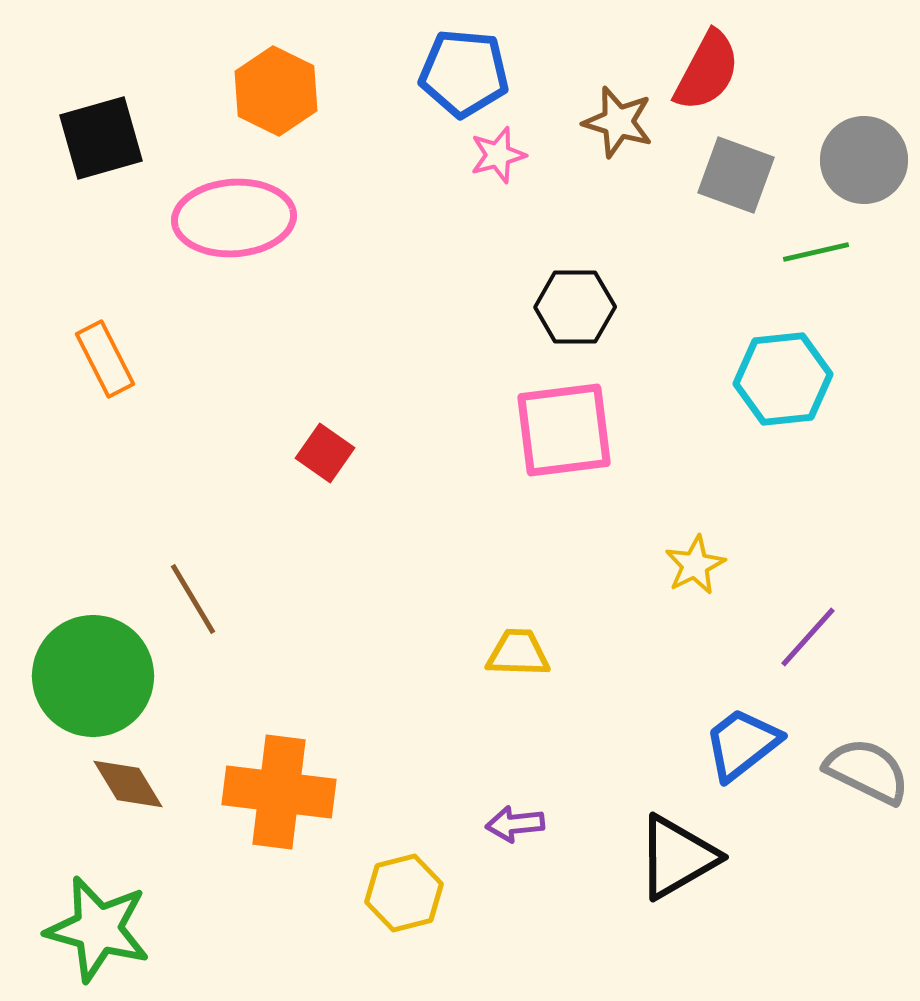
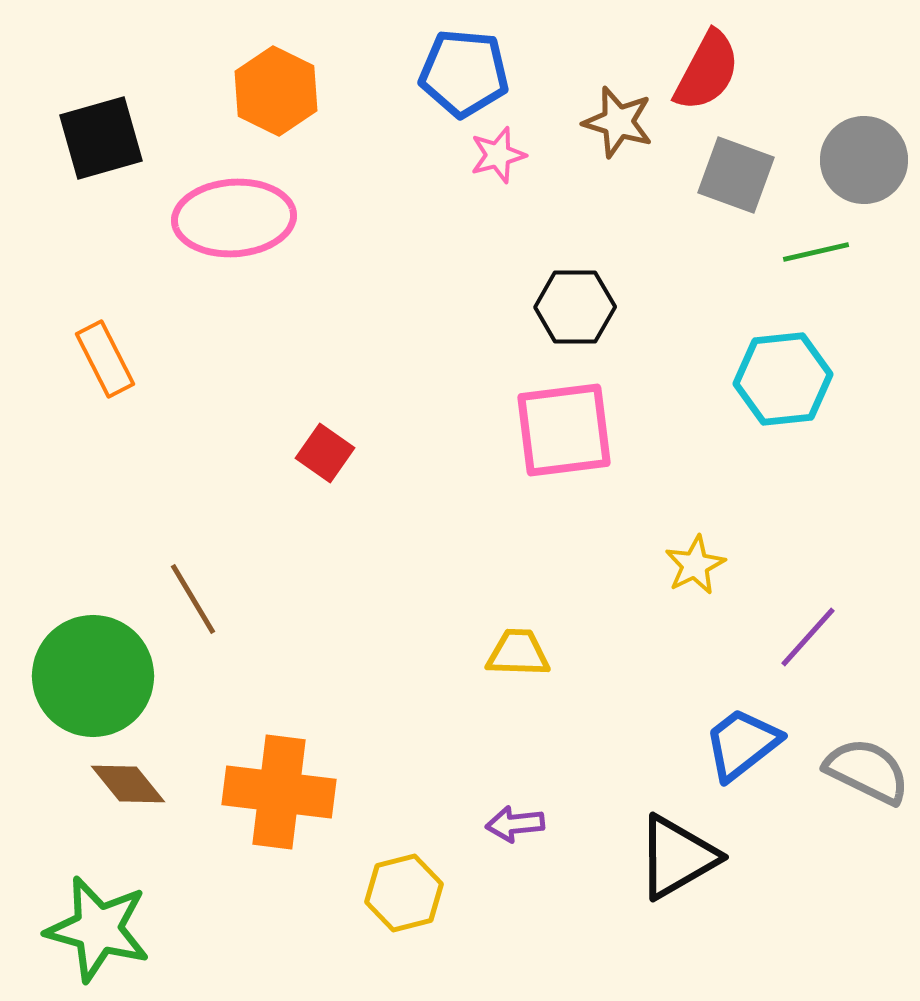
brown diamond: rotated 8 degrees counterclockwise
